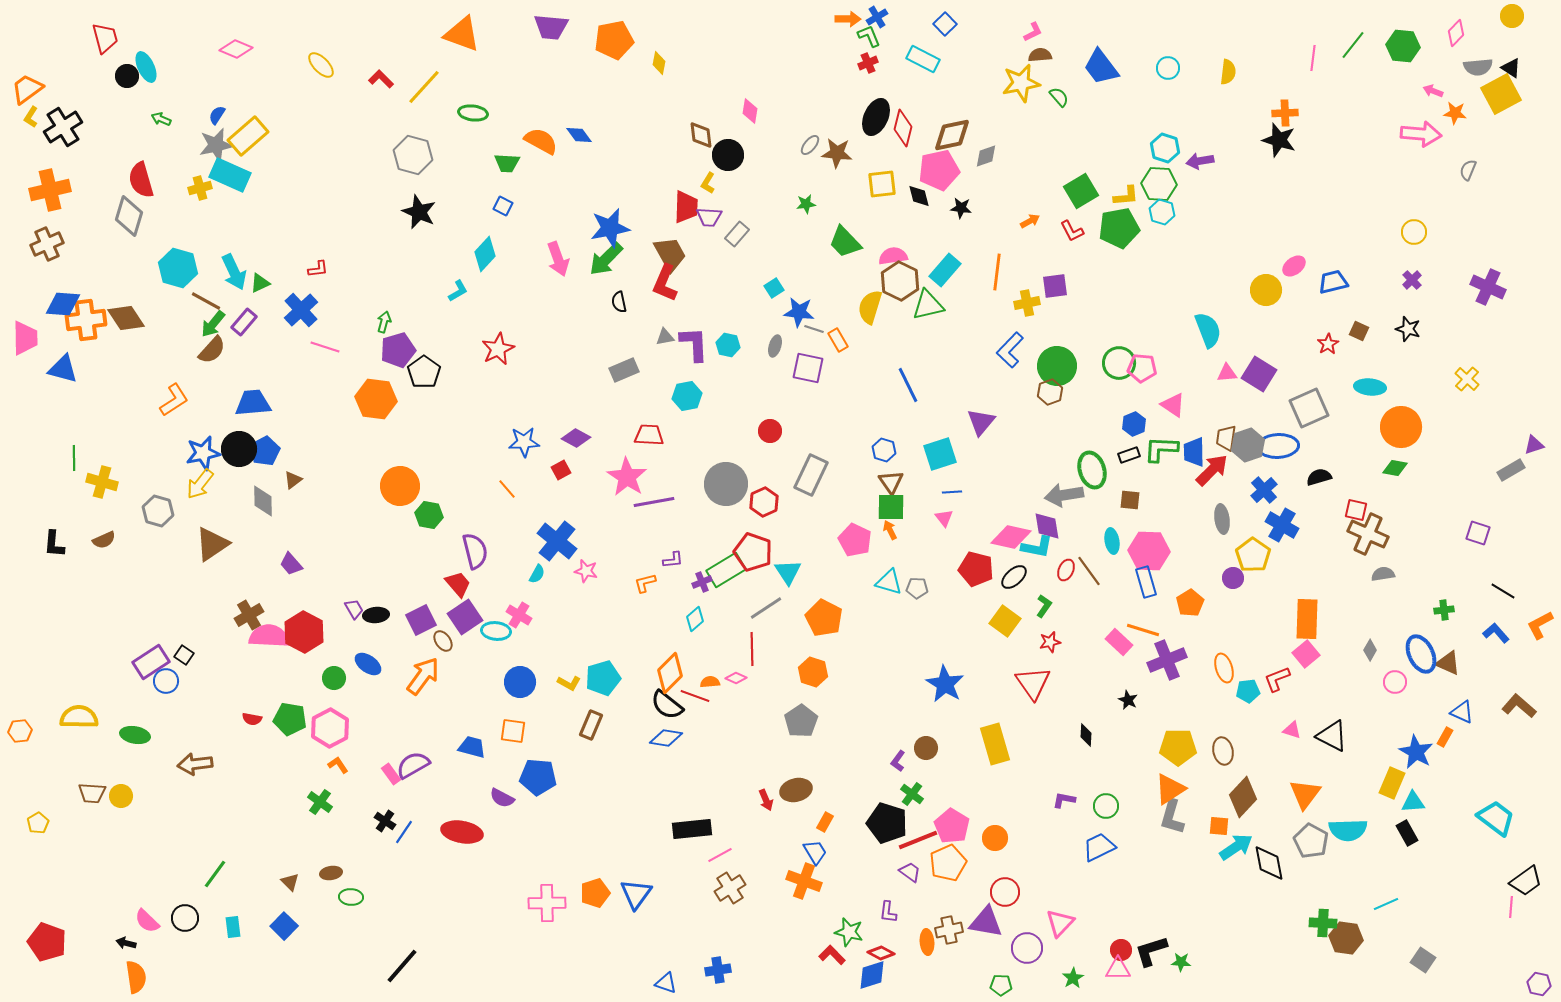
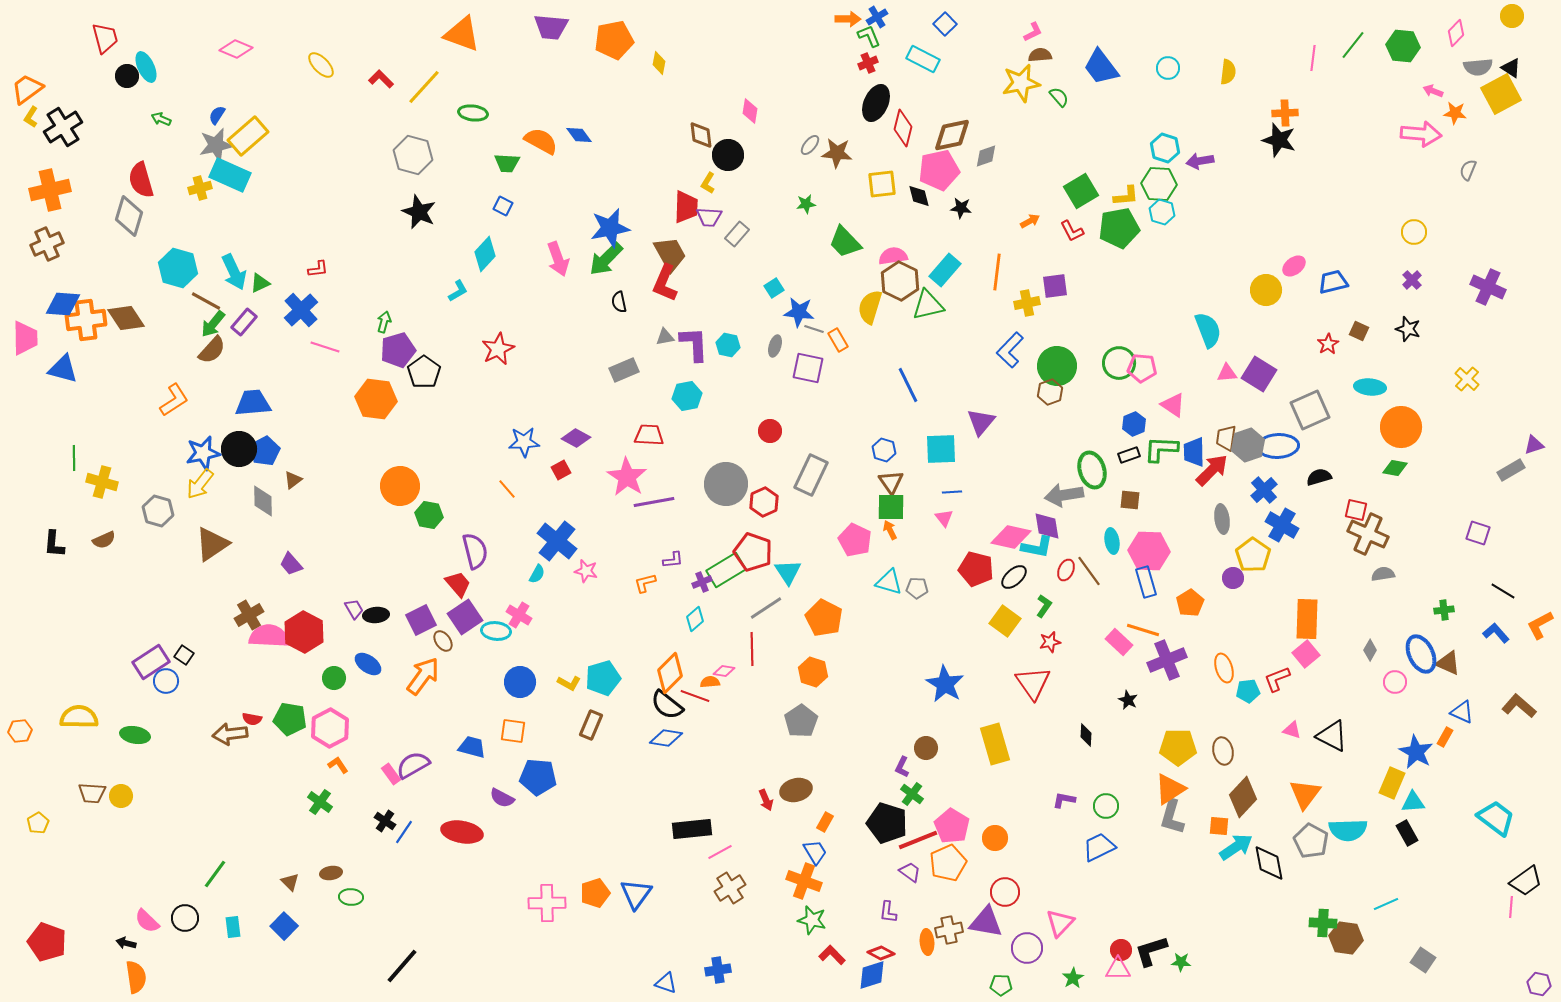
black ellipse at (876, 117): moved 14 px up
gray square at (1309, 408): moved 1 px right, 2 px down
cyan square at (940, 454): moved 1 px right, 5 px up; rotated 16 degrees clockwise
pink diamond at (736, 678): moved 12 px left, 7 px up; rotated 15 degrees counterclockwise
purple L-shape at (898, 761): moved 4 px right, 6 px down; rotated 10 degrees counterclockwise
brown arrow at (195, 764): moved 35 px right, 30 px up
pink line at (720, 855): moved 3 px up
green star at (849, 932): moved 37 px left, 12 px up
